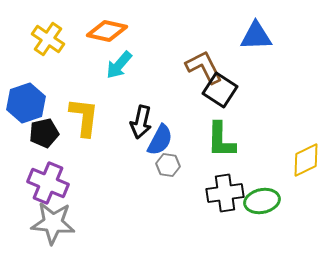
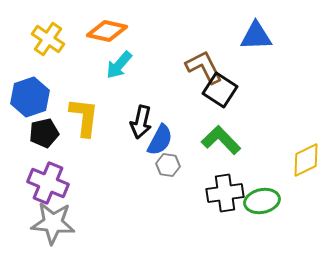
blue hexagon: moved 4 px right, 6 px up
green L-shape: rotated 135 degrees clockwise
